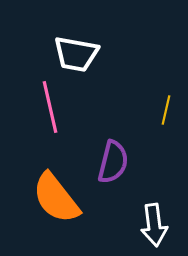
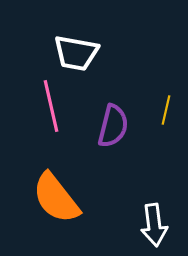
white trapezoid: moved 1 px up
pink line: moved 1 px right, 1 px up
purple semicircle: moved 36 px up
